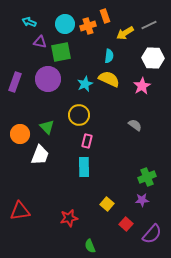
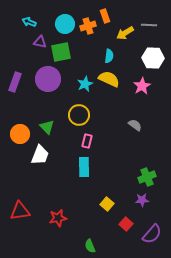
gray line: rotated 28 degrees clockwise
red star: moved 11 px left
